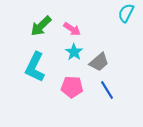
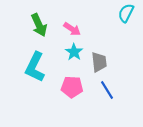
green arrow: moved 2 px left, 1 px up; rotated 70 degrees counterclockwise
gray trapezoid: rotated 55 degrees counterclockwise
